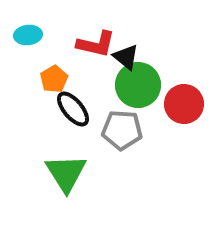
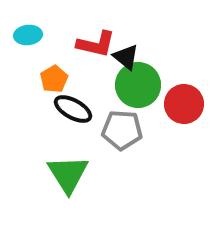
black ellipse: rotated 21 degrees counterclockwise
green triangle: moved 2 px right, 1 px down
